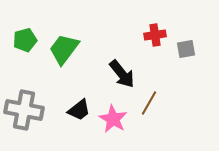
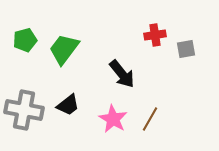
brown line: moved 1 px right, 16 px down
black trapezoid: moved 11 px left, 5 px up
